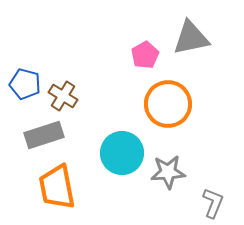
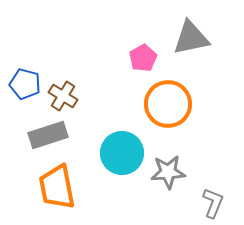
pink pentagon: moved 2 px left, 3 px down
gray rectangle: moved 4 px right
